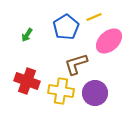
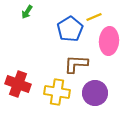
blue pentagon: moved 4 px right, 2 px down
green arrow: moved 23 px up
pink ellipse: rotated 44 degrees counterclockwise
brown L-shape: rotated 20 degrees clockwise
red cross: moved 9 px left, 3 px down
yellow cross: moved 4 px left, 1 px down
